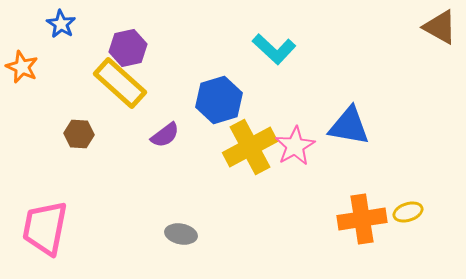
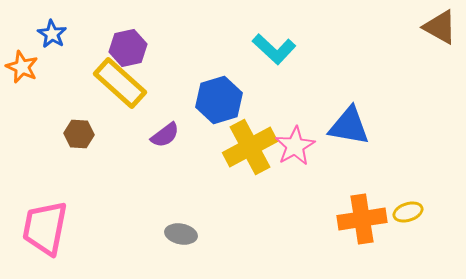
blue star: moved 9 px left, 10 px down
